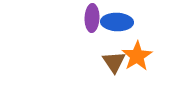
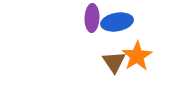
blue ellipse: rotated 12 degrees counterclockwise
